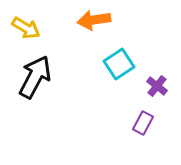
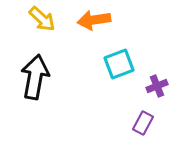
yellow arrow: moved 16 px right, 9 px up; rotated 12 degrees clockwise
cyan square: rotated 12 degrees clockwise
black arrow: rotated 18 degrees counterclockwise
purple cross: rotated 30 degrees clockwise
